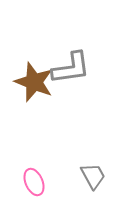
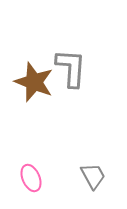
gray L-shape: rotated 78 degrees counterclockwise
pink ellipse: moved 3 px left, 4 px up
